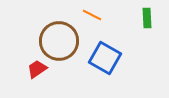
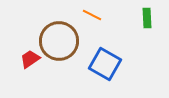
blue square: moved 6 px down
red trapezoid: moved 7 px left, 10 px up
